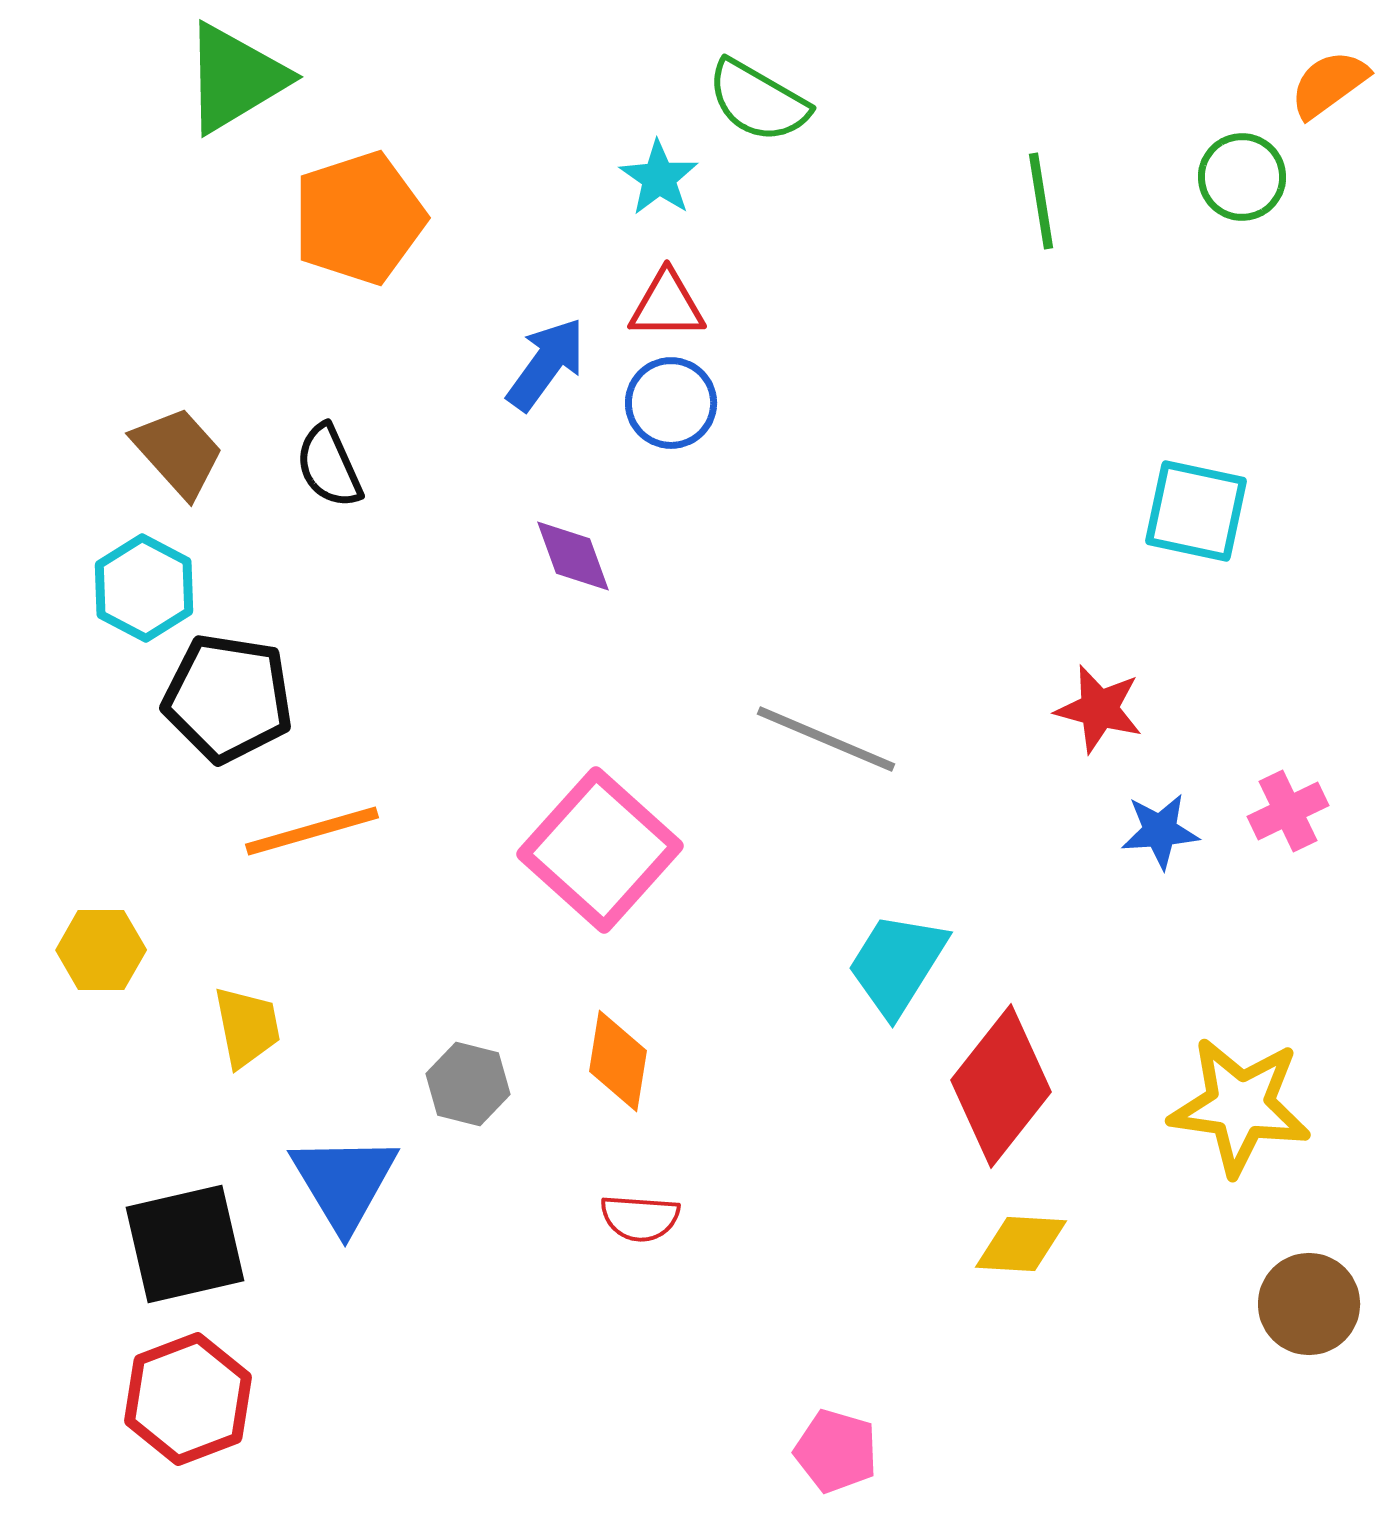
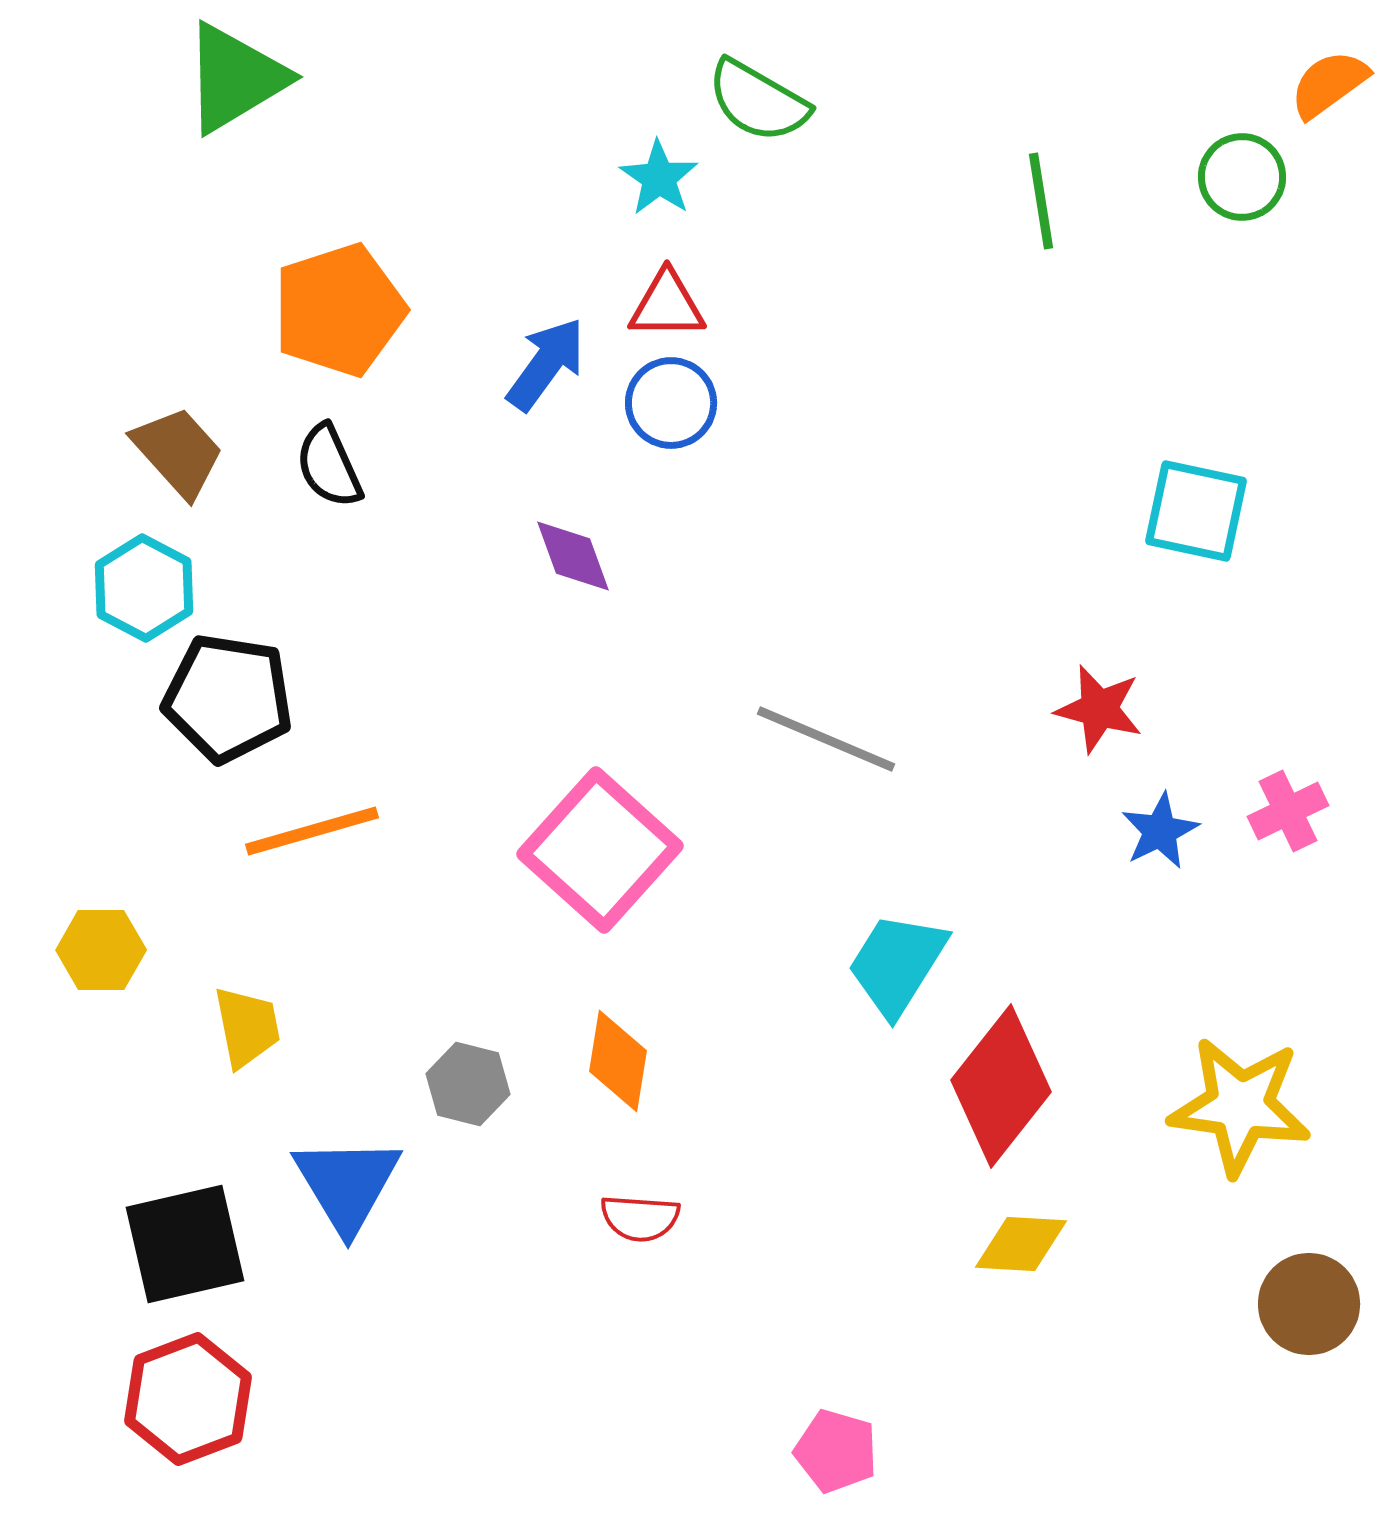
orange pentagon: moved 20 px left, 92 px down
blue star: rotated 22 degrees counterclockwise
blue triangle: moved 3 px right, 2 px down
